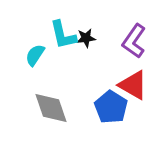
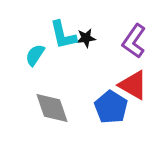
gray diamond: moved 1 px right
